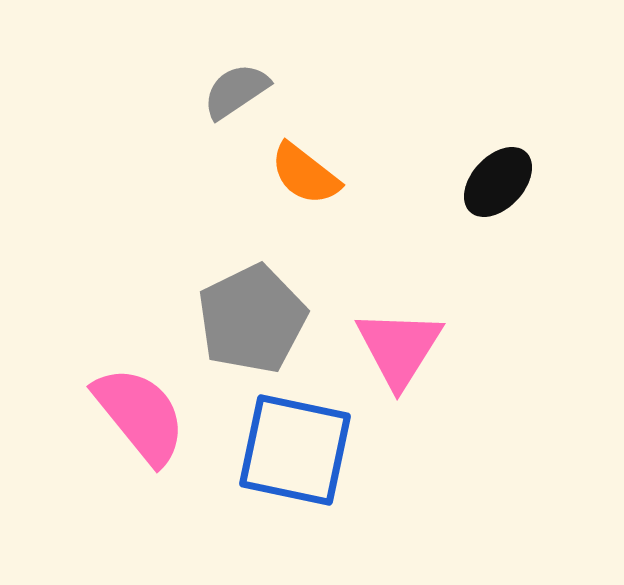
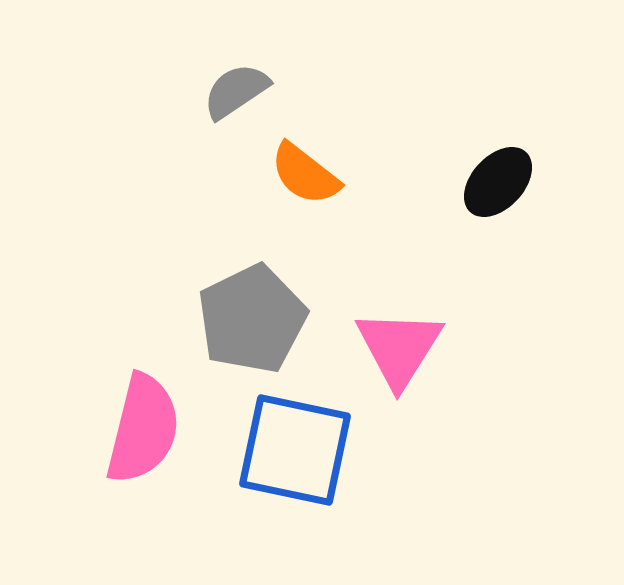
pink semicircle: moved 3 px right, 14 px down; rotated 53 degrees clockwise
